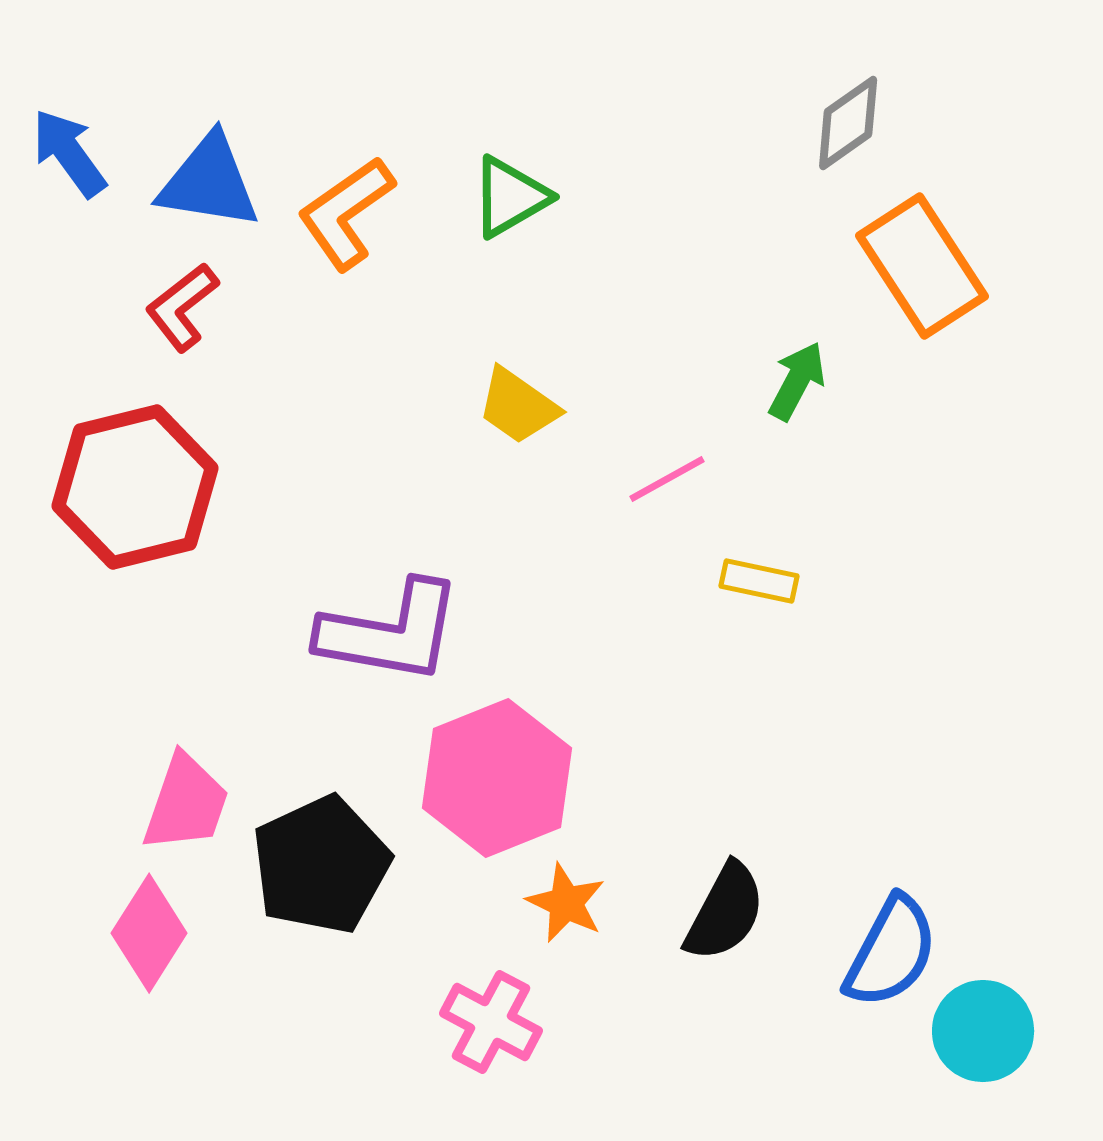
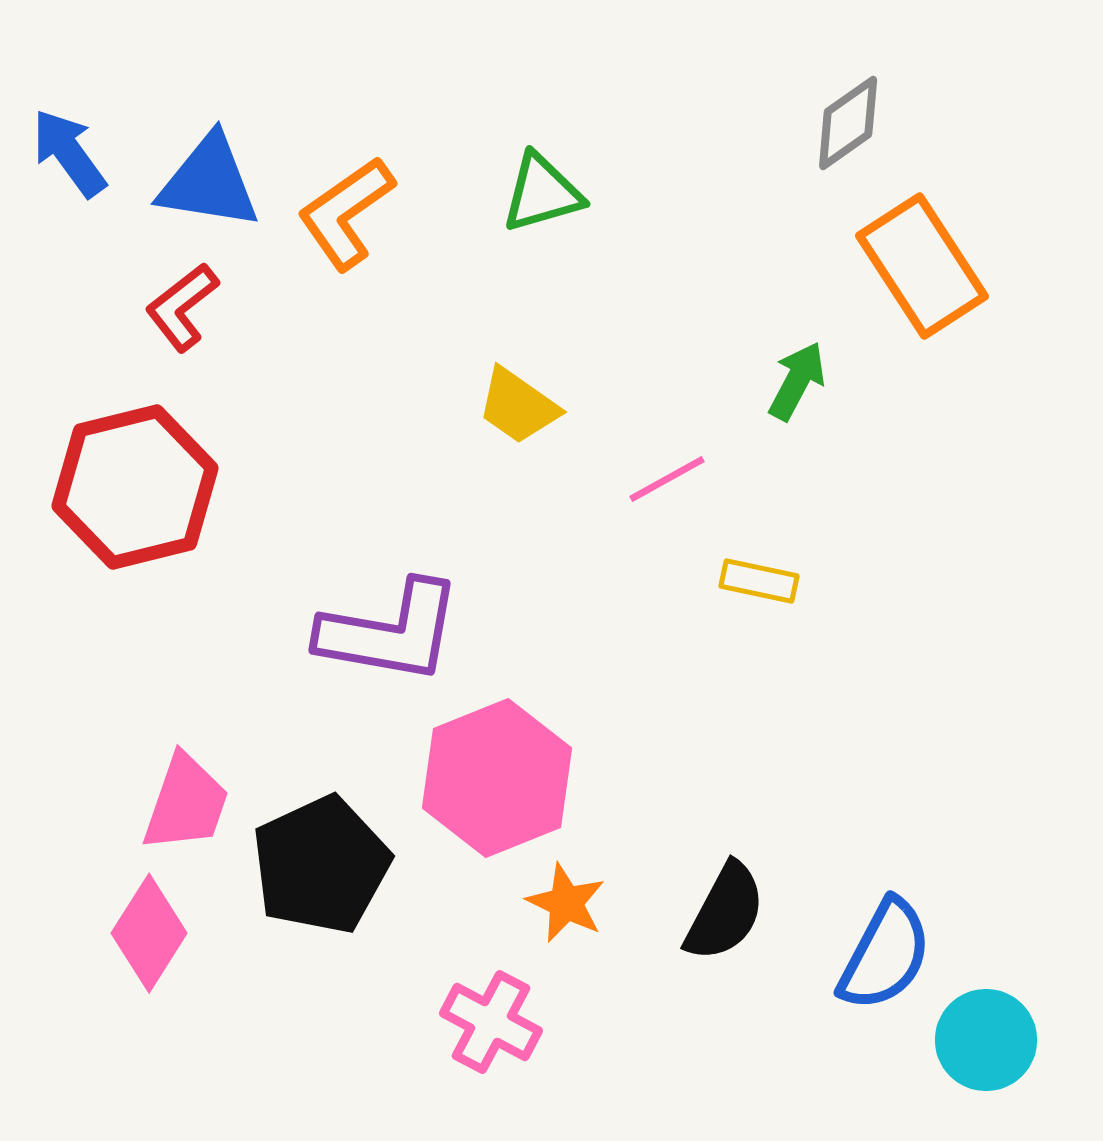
green triangle: moved 32 px right, 4 px up; rotated 14 degrees clockwise
blue semicircle: moved 6 px left, 3 px down
cyan circle: moved 3 px right, 9 px down
